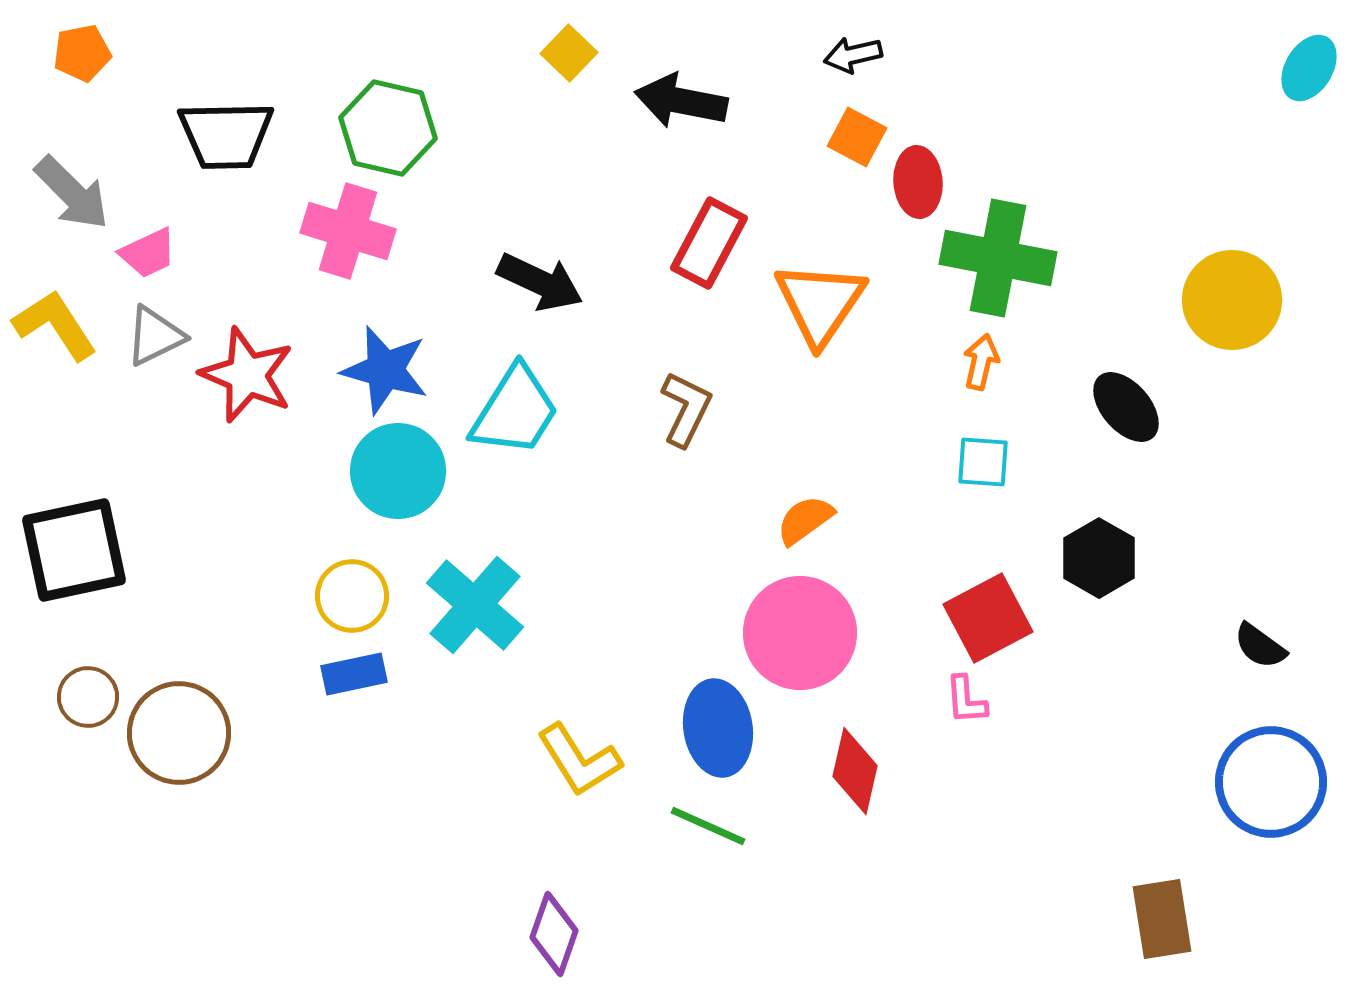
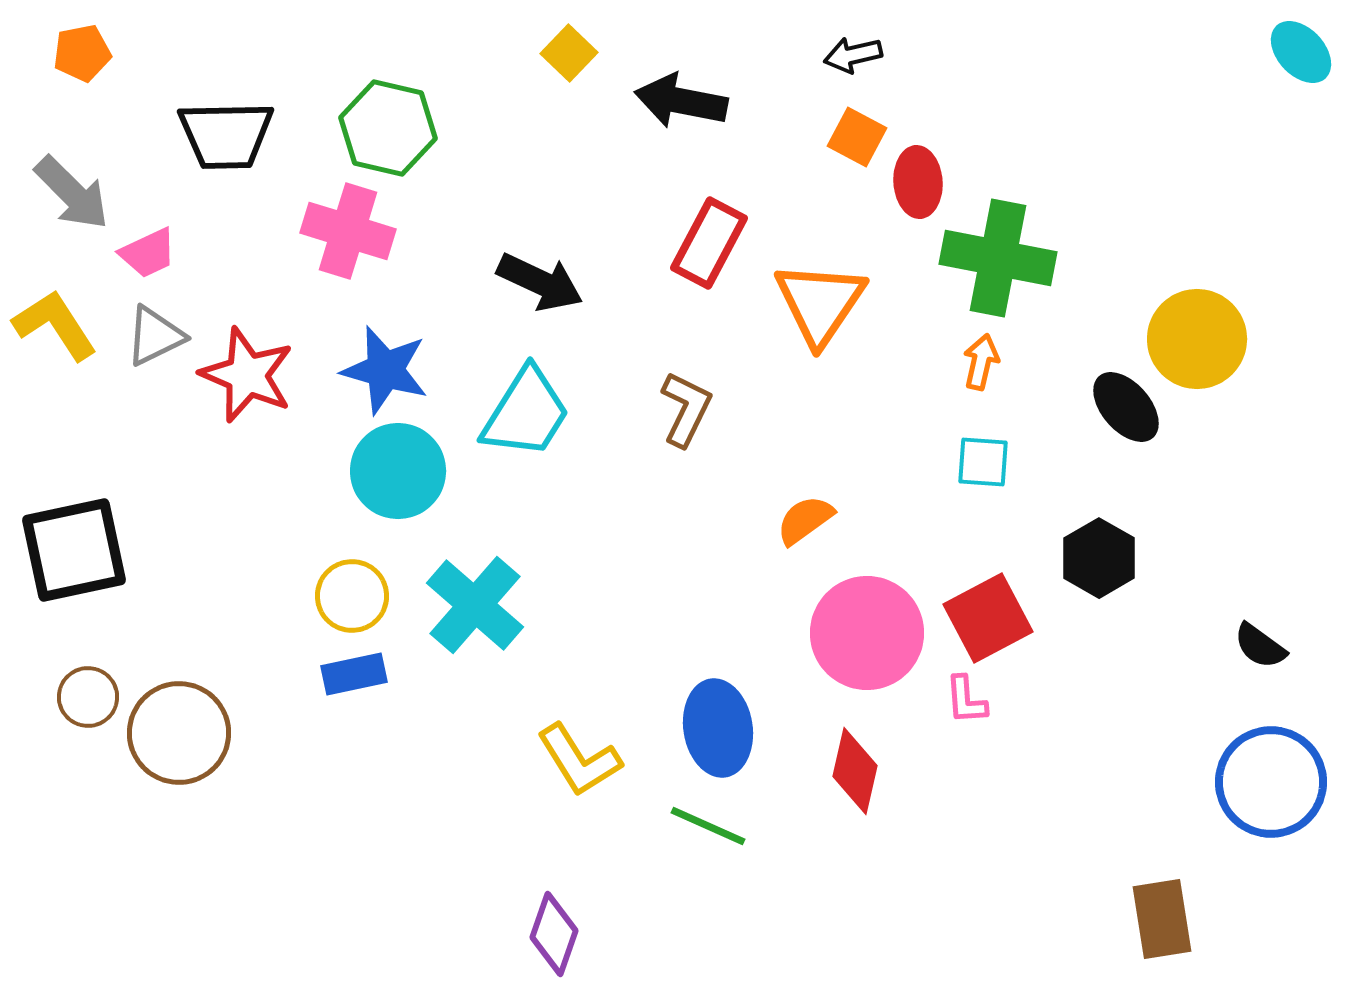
cyan ellipse at (1309, 68): moved 8 px left, 16 px up; rotated 74 degrees counterclockwise
yellow circle at (1232, 300): moved 35 px left, 39 px down
cyan trapezoid at (515, 411): moved 11 px right, 2 px down
pink circle at (800, 633): moved 67 px right
